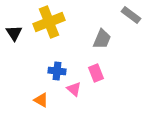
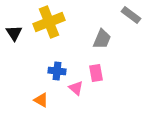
pink rectangle: rotated 12 degrees clockwise
pink triangle: moved 2 px right, 1 px up
